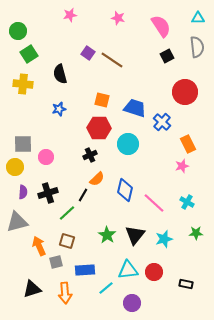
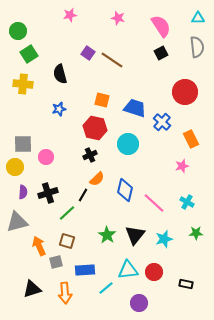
black square at (167, 56): moved 6 px left, 3 px up
red hexagon at (99, 128): moved 4 px left; rotated 10 degrees clockwise
orange rectangle at (188, 144): moved 3 px right, 5 px up
purple circle at (132, 303): moved 7 px right
